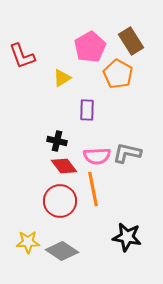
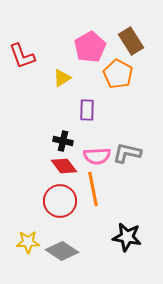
black cross: moved 6 px right
